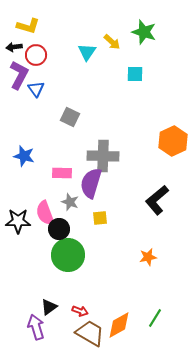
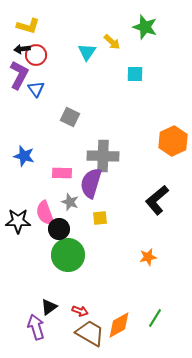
green star: moved 1 px right, 5 px up
black arrow: moved 8 px right, 2 px down
